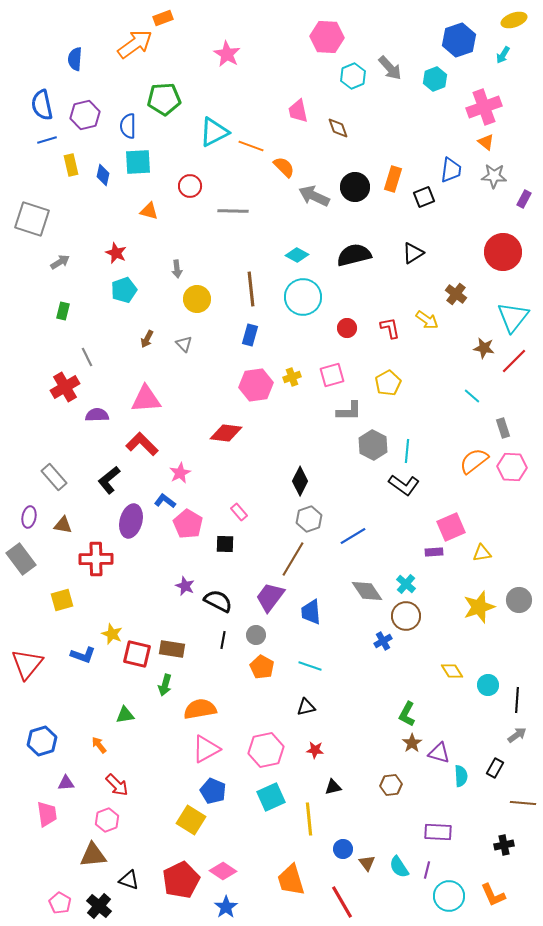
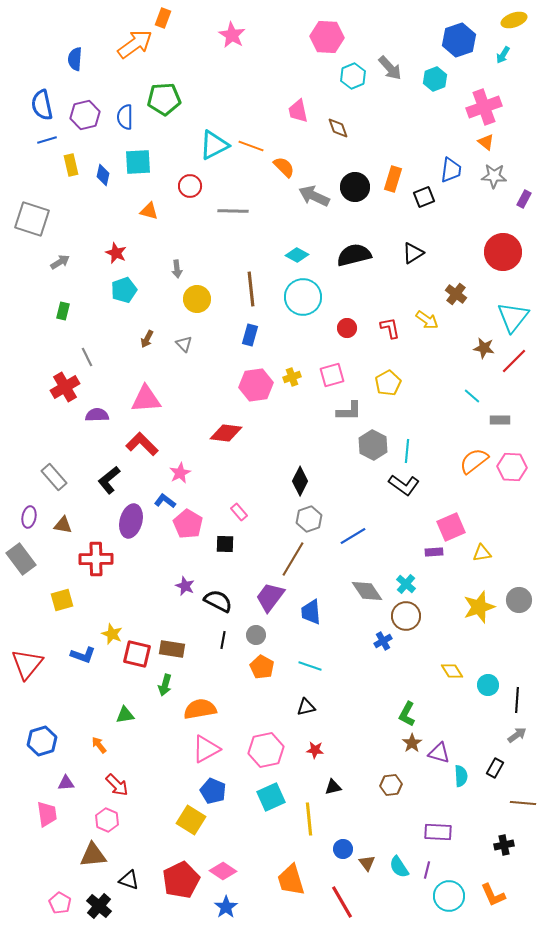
orange rectangle at (163, 18): rotated 48 degrees counterclockwise
pink star at (227, 54): moved 5 px right, 19 px up
blue semicircle at (128, 126): moved 3 px left, 9 px up
cyan triangle at (214, 132): moved 13 px down
gray rectangle at (503, 428): moved 3 px left, 8 px up; rotated 72 degrees counterclockwise
pink hexagon at (107, 820): rotated 15 degrees counterclockwise
